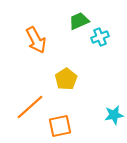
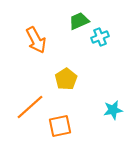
cyan star: moved 1 px left, 5 px up
